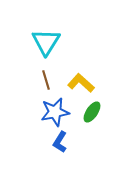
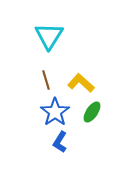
cyan triangle: moved 3 px right, 6 px up
blue star: rotated 24 degrees counterclockwise
